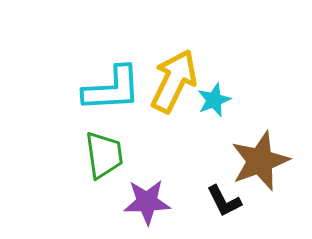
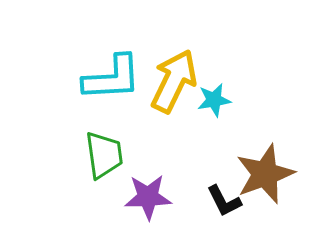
cyan L-shape: moved 11 px up
cyan star: rotated 12 degrees clockwise
brown star: moved 5 px right, 13 px down
purple star: moved 1 px right, 5 px up
